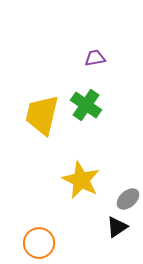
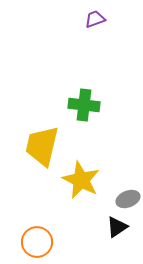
purple trapezoid: moved 39 px up; rotated 10 degrees counterclockwise
green cross: moved 2 px left; rotated 28 degrees counterclockwise
yellow trapezoid: moved 31 px down
gray ellipse: rotated 20 degrees clockwise
orange circle: moved 2 px left, 1 px up
